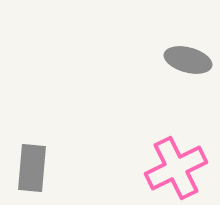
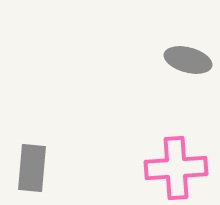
pink cross: rotated 22 degrees clockwise
